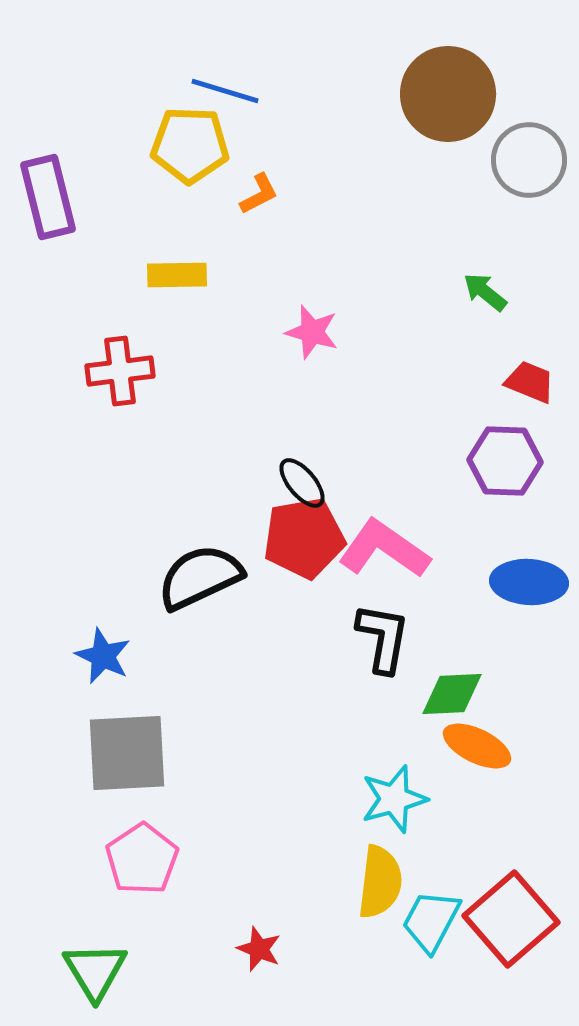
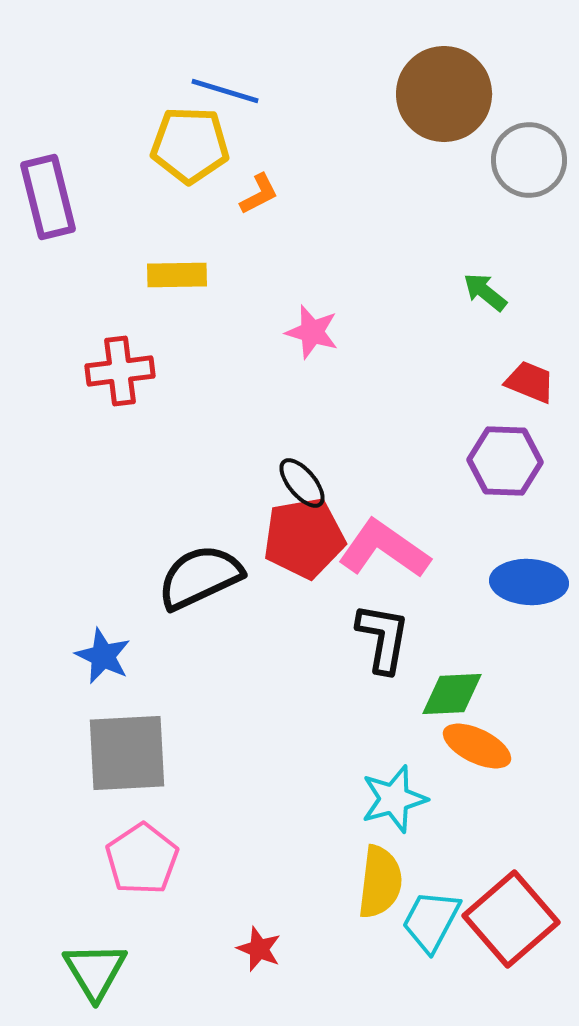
brown circle: moved 4 px left
